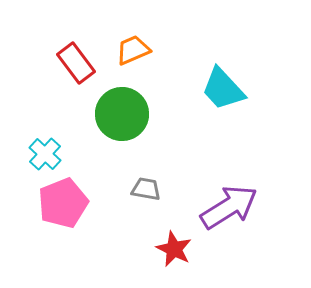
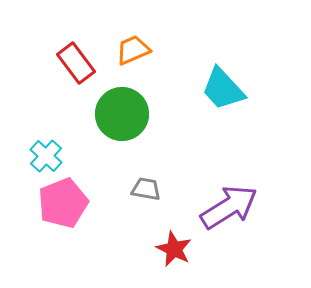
cyan cross: moved 1 px right, 2 px down
